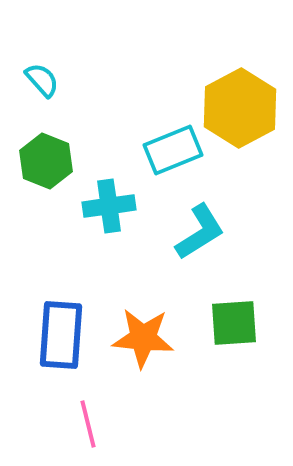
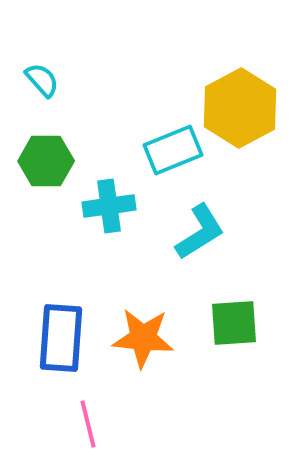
green hexagon: rotated 22 degrees counterclockwise
blue rectangle: moved 3 px down
